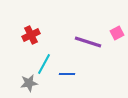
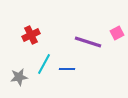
blue line: moved 5 px up
gray star: moved 10 px left, 6 px up
